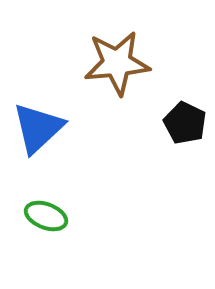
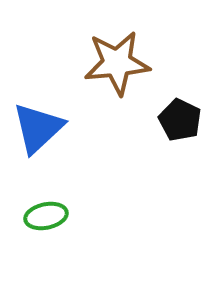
black pentagon: moved 5 px left, 3 px up
green ellipse: rotated 33 degrees counterclockwise
